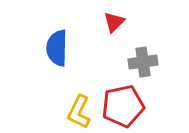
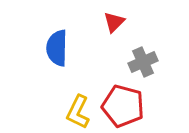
gray cross: rotated 16 degrees counterclockwise
red pentagon: rotated 27 degrees clockwise
yellow L-shape: moved 1 px left
